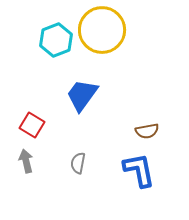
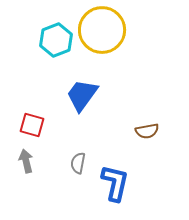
red square: rotated 15 degrees counterclockwise
blue L-shape: moved 24 px left, 13 px down; rotated 24 degrees clockwise
